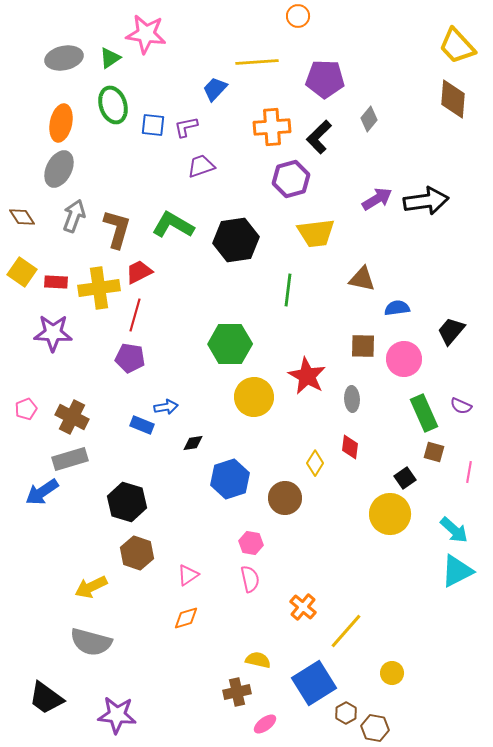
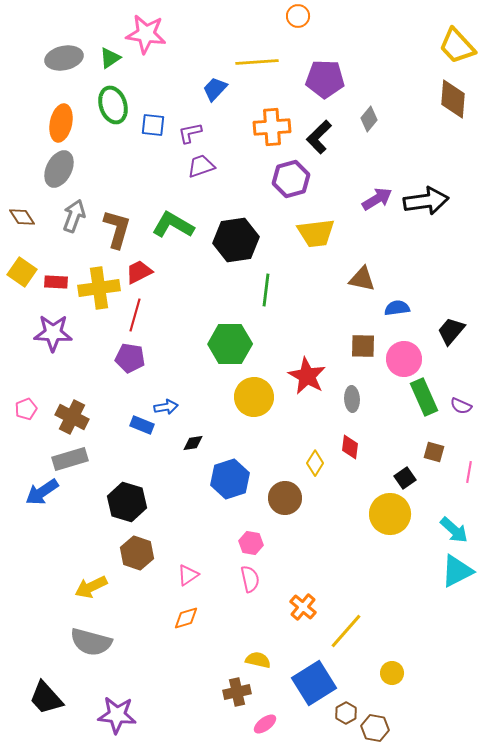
purple L-shape at (186, 127): moved 4 px right, 6 px down
green line at (288, 290): moved 22 px left
green rectangle at (424, 413): moved 16 px up
black trapezoid at (46, 698): rotated 12 degrees clockwise
